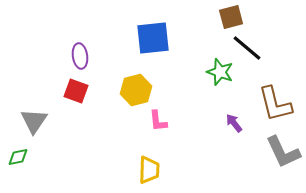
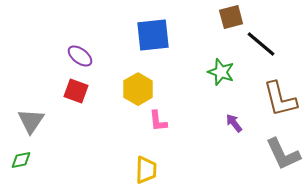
blue square: moved 3 px up
black line: moved 14 px right, 4 px up
purple ellipse: rotated 45 degrees counterclockwise
green star: moved 1 px right
yellow hexagon: moved 2 px right, 1 px up; rotated 16 degrees counterclockwise
brown L-shape: moved 5 px right, 5 px up
gray triangle: moved 3 px left
gray L-shape: moved 2 px down
green diamond: moved 3 px right, 3 px down
yellow trapezoid: moved 3 px left
